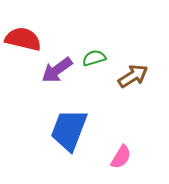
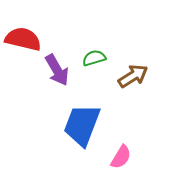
purple arrow: rotated 84 degrees counterclockwise
blue trapezoid: moved 13 px right, 5 px up
